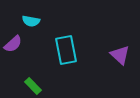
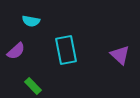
purple semicircle: moved 3 px right, 7 px down
